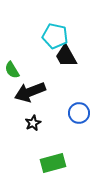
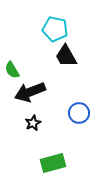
cyan pentagon: moved 7 px up
